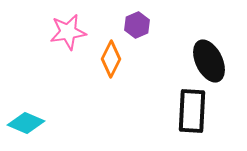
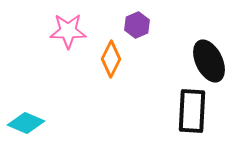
pink star: moved 1 px up; rotated 9 degrees clockwise
